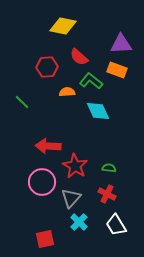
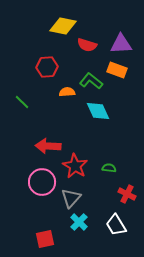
red semicircle: moved 8 px right, 12 px up; rotated 24 degrees counterclockwise
red cross: moved 20 px right
